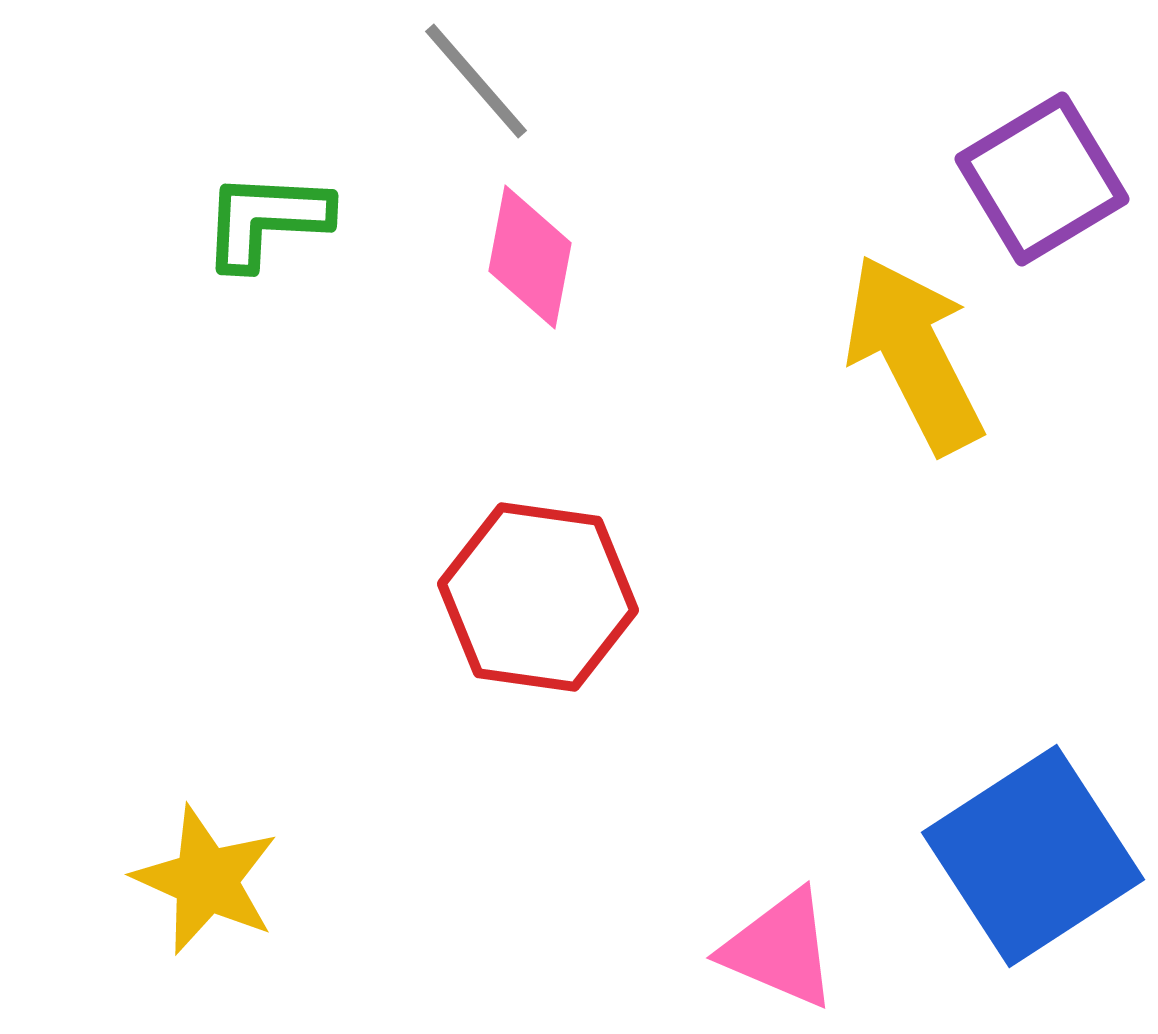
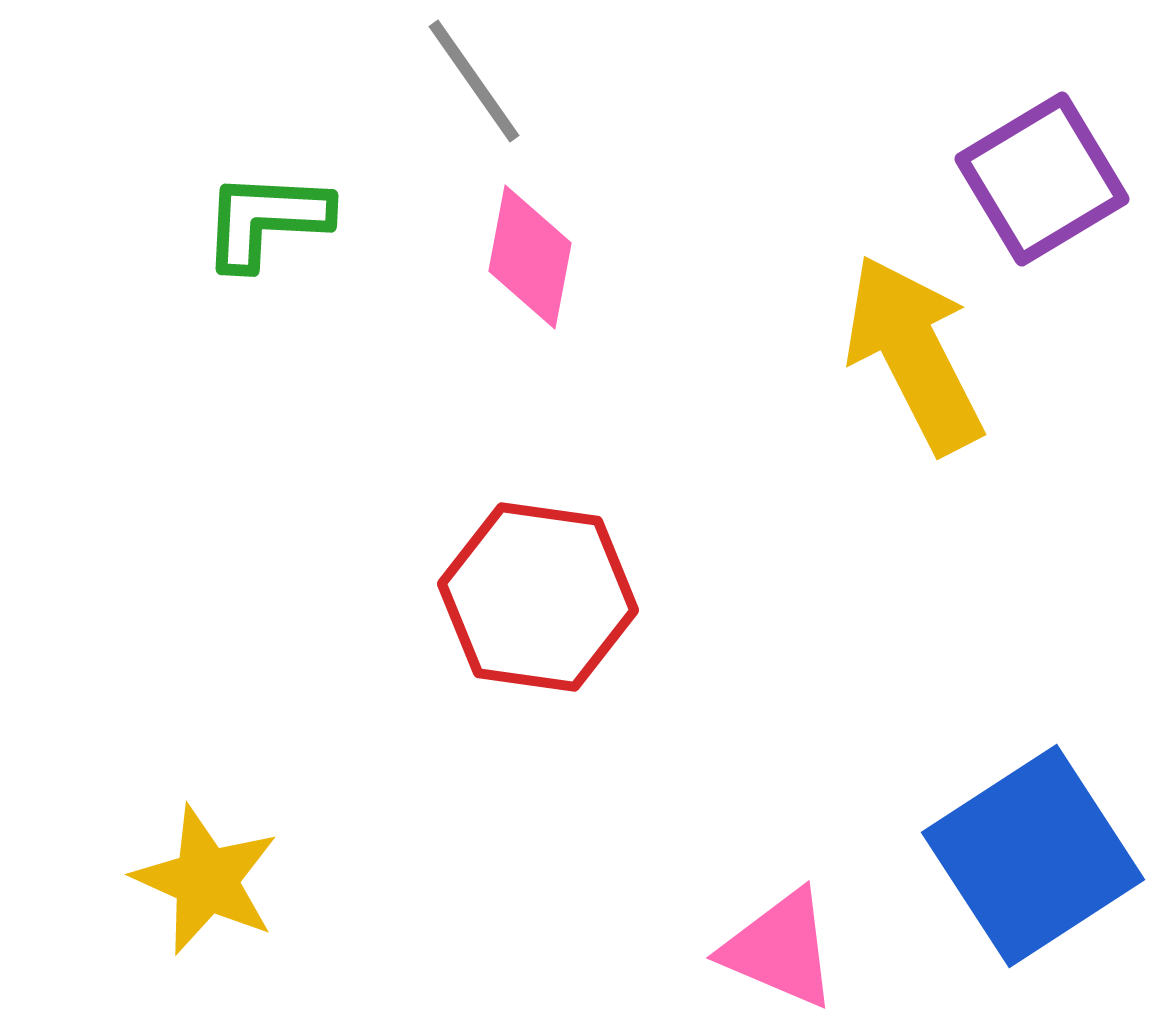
gray line: moved 2 px left; rotated 6 degrees clockwise
